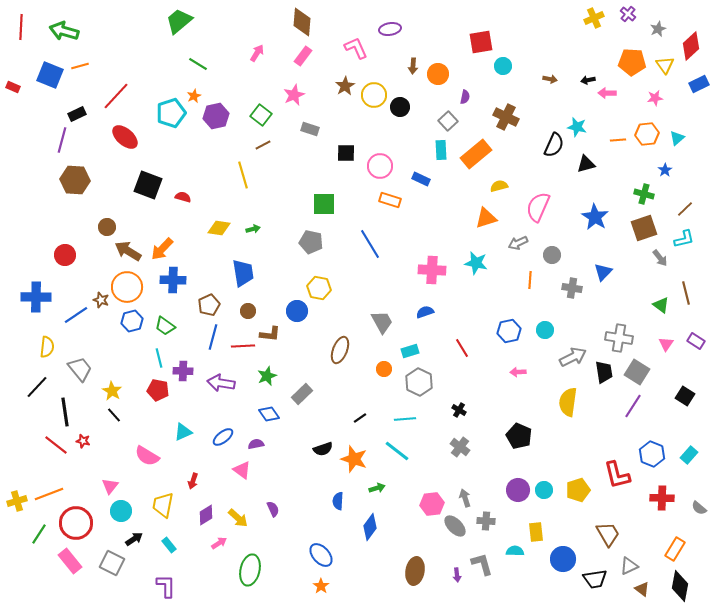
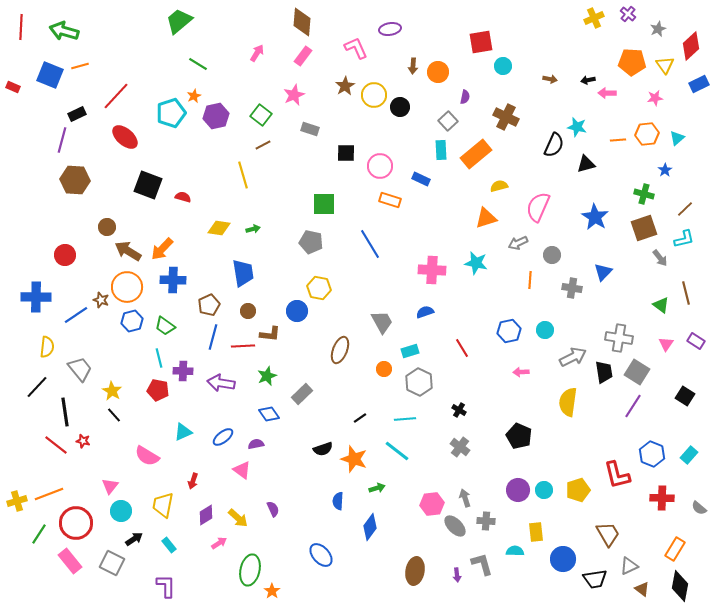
orange circle at (438, 74): moved 2 px up
pink arrow at (518, 372): moved 3 px right
orange star at (321, 586): moved 49 px left, 5 px down
